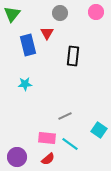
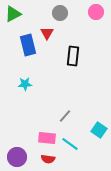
green triangle: moved 1 px right; rotated 24 degrees clockwise
gray line: rotated 24 degrees counterclockwise
red semicircle: rotated 48 degrees clockwise
